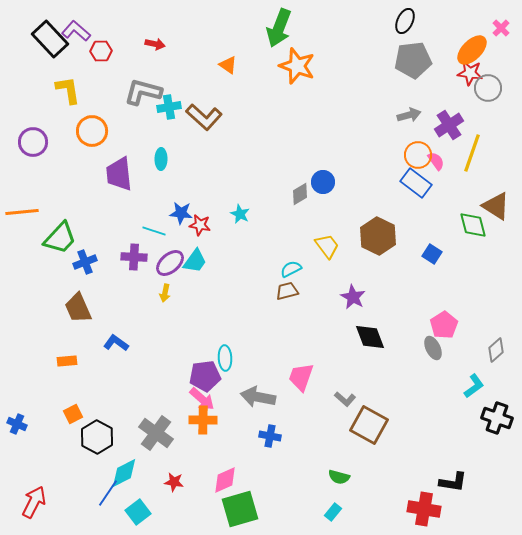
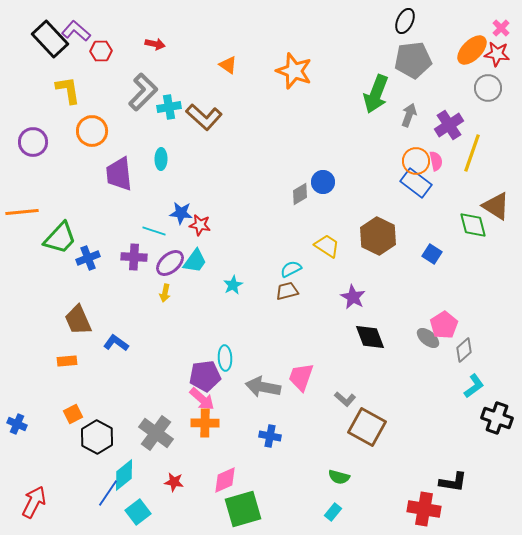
green arrow at (279, 28): moved 97 px right, 66 px down
orange star at (297, 66): moved 3 px left, 5 px down
red star at (470, 73): moved 27 px right, 19 px up
gray L-shape at (143, 92): rotated 120 degrees clockwise
gray arrow at (409, 115): rotated 55 degrees counterclockwise
orange circle at (418, 155): moved 2 px left, 6 px down
pink semicircle at (436, 161): rotated 24 degrees clockwise
cyan star at (240, 214): moved 7 px left, 71 px down; rotated 18 degrees clockwise
yellow trapezoid at (327, 246): rotated 20 degrees counterclockwise
blue cross at (85, 262): moved 3 px right, 4 px up
brown trapezoid at (78, 308): moved 12 px down
gray ellipse at (433, 348): moved 5 px left, 10 px up; rotated 25 degrees counterclockwise
gray diamond at (496, 350): moved 32 px left
gray arrow at (258, 397): moved 5 px right, 10 px up
orange cross at (203, 420): moved 2 px right, 3 px down
brown square at (369, 425): moved 2 px left, 2 px down
cyan diamond at (124, 473): moved 2 px down; rotated 12 degrees counterclockwise
green square at (240, 509): moved 3 px right
